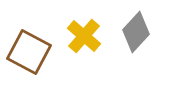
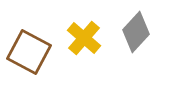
yellow cross: moved 2 px down
